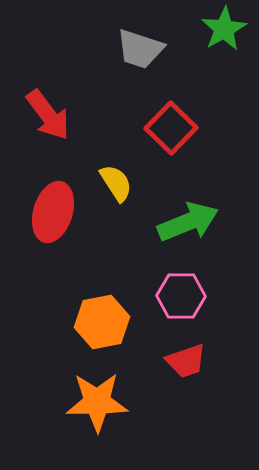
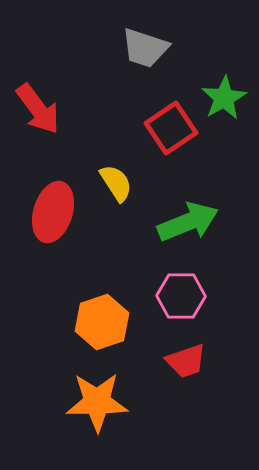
green star: moved 69 px down
gray trapezoid: moved 5 px right, 1 px up
red arrow: moved 10 px left, 6 px up
red square: rotated 12 degrees clockwise
orange hexagon: rotated 8 degrees counterclockwise
